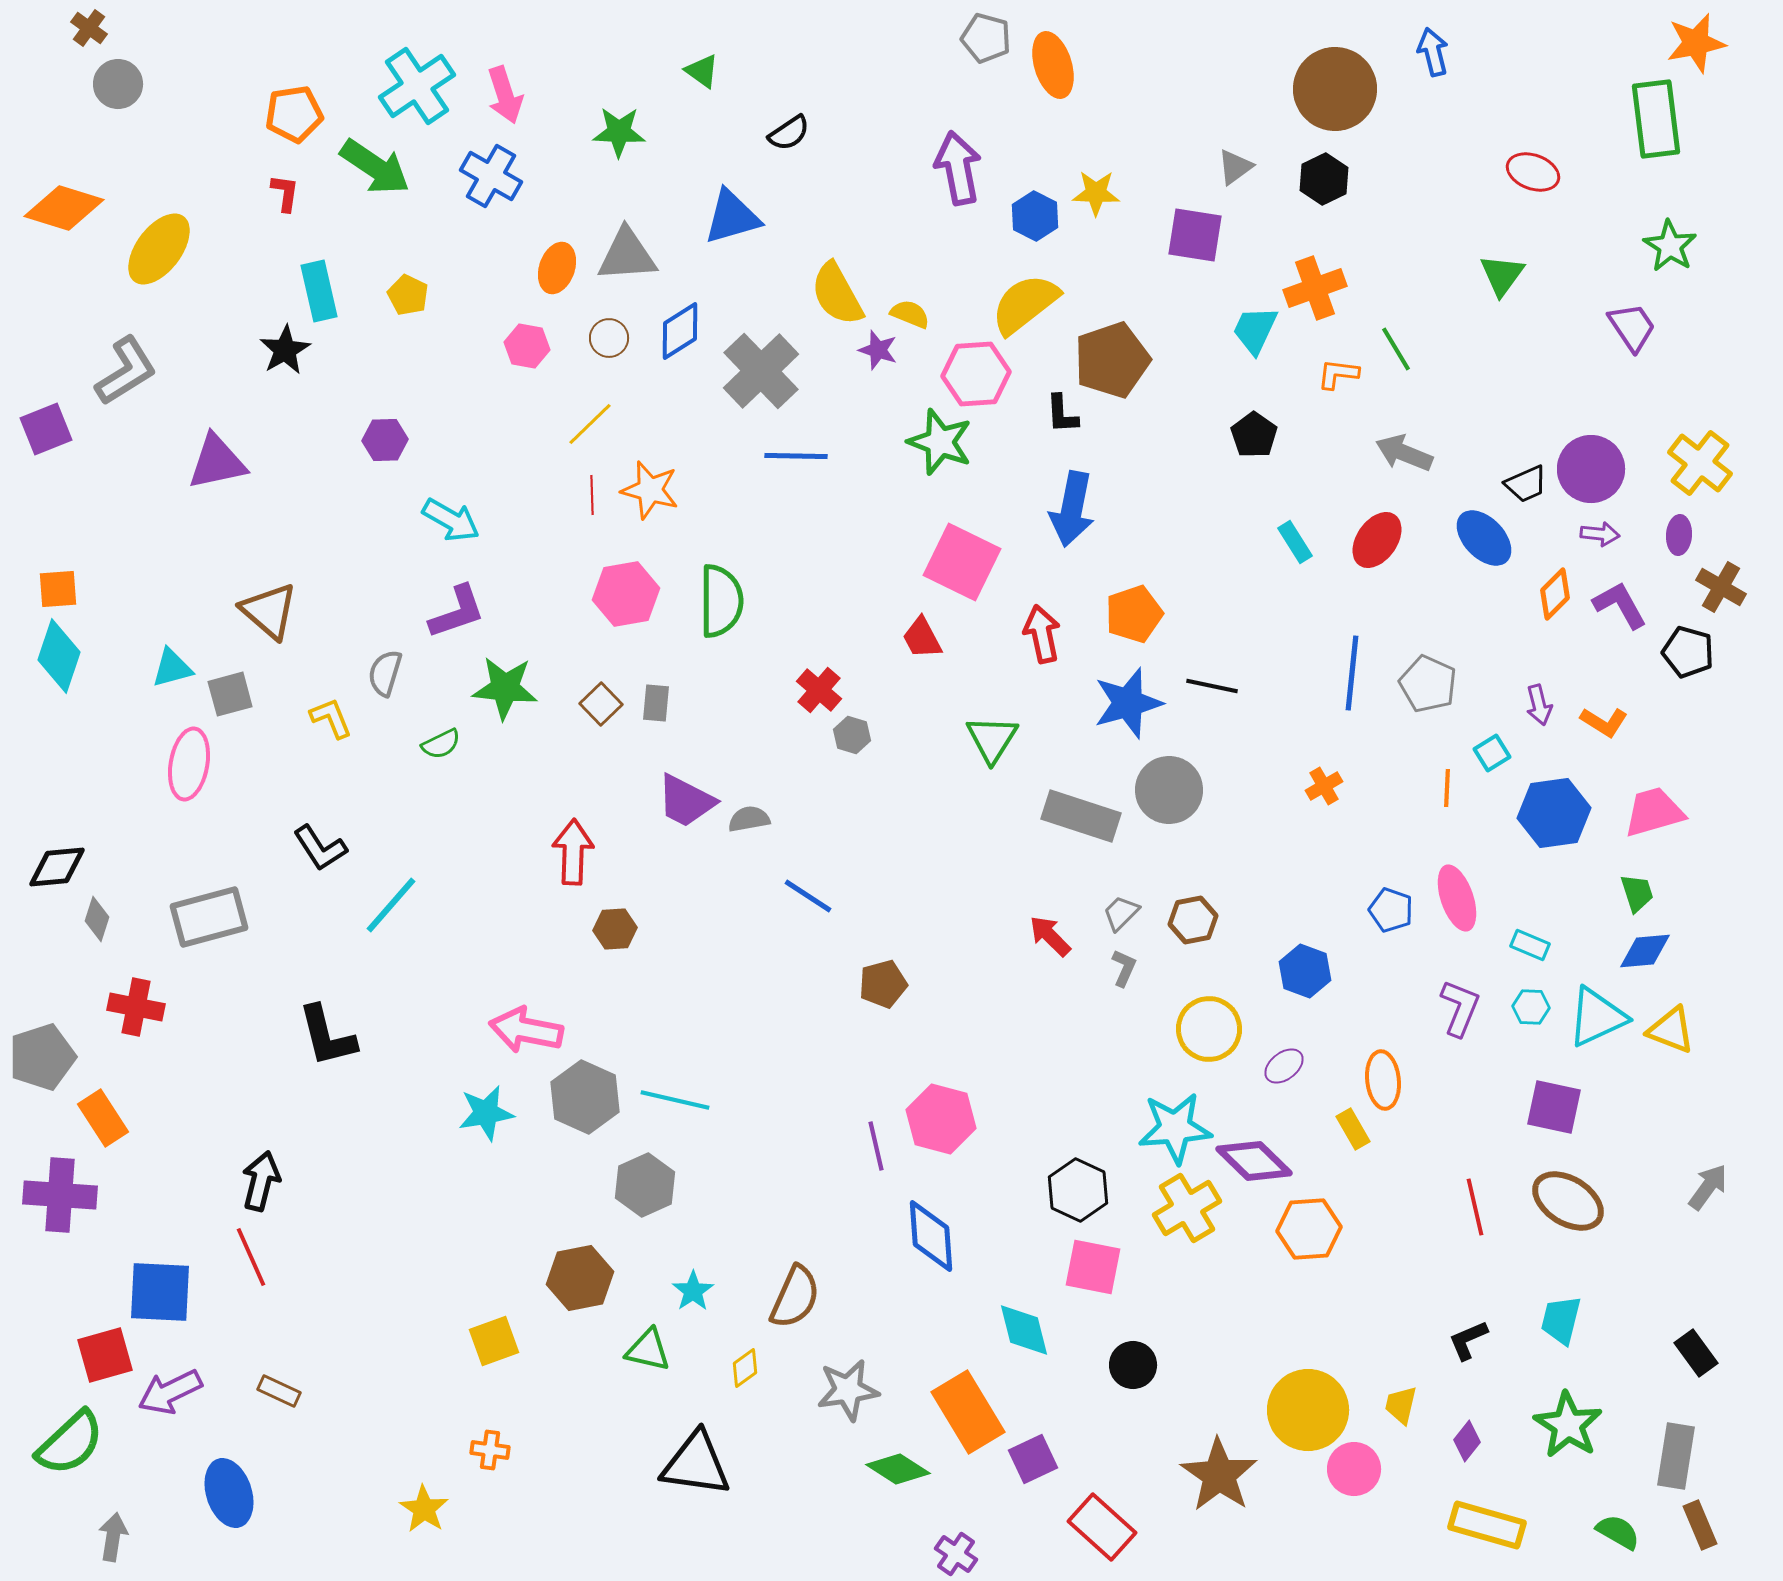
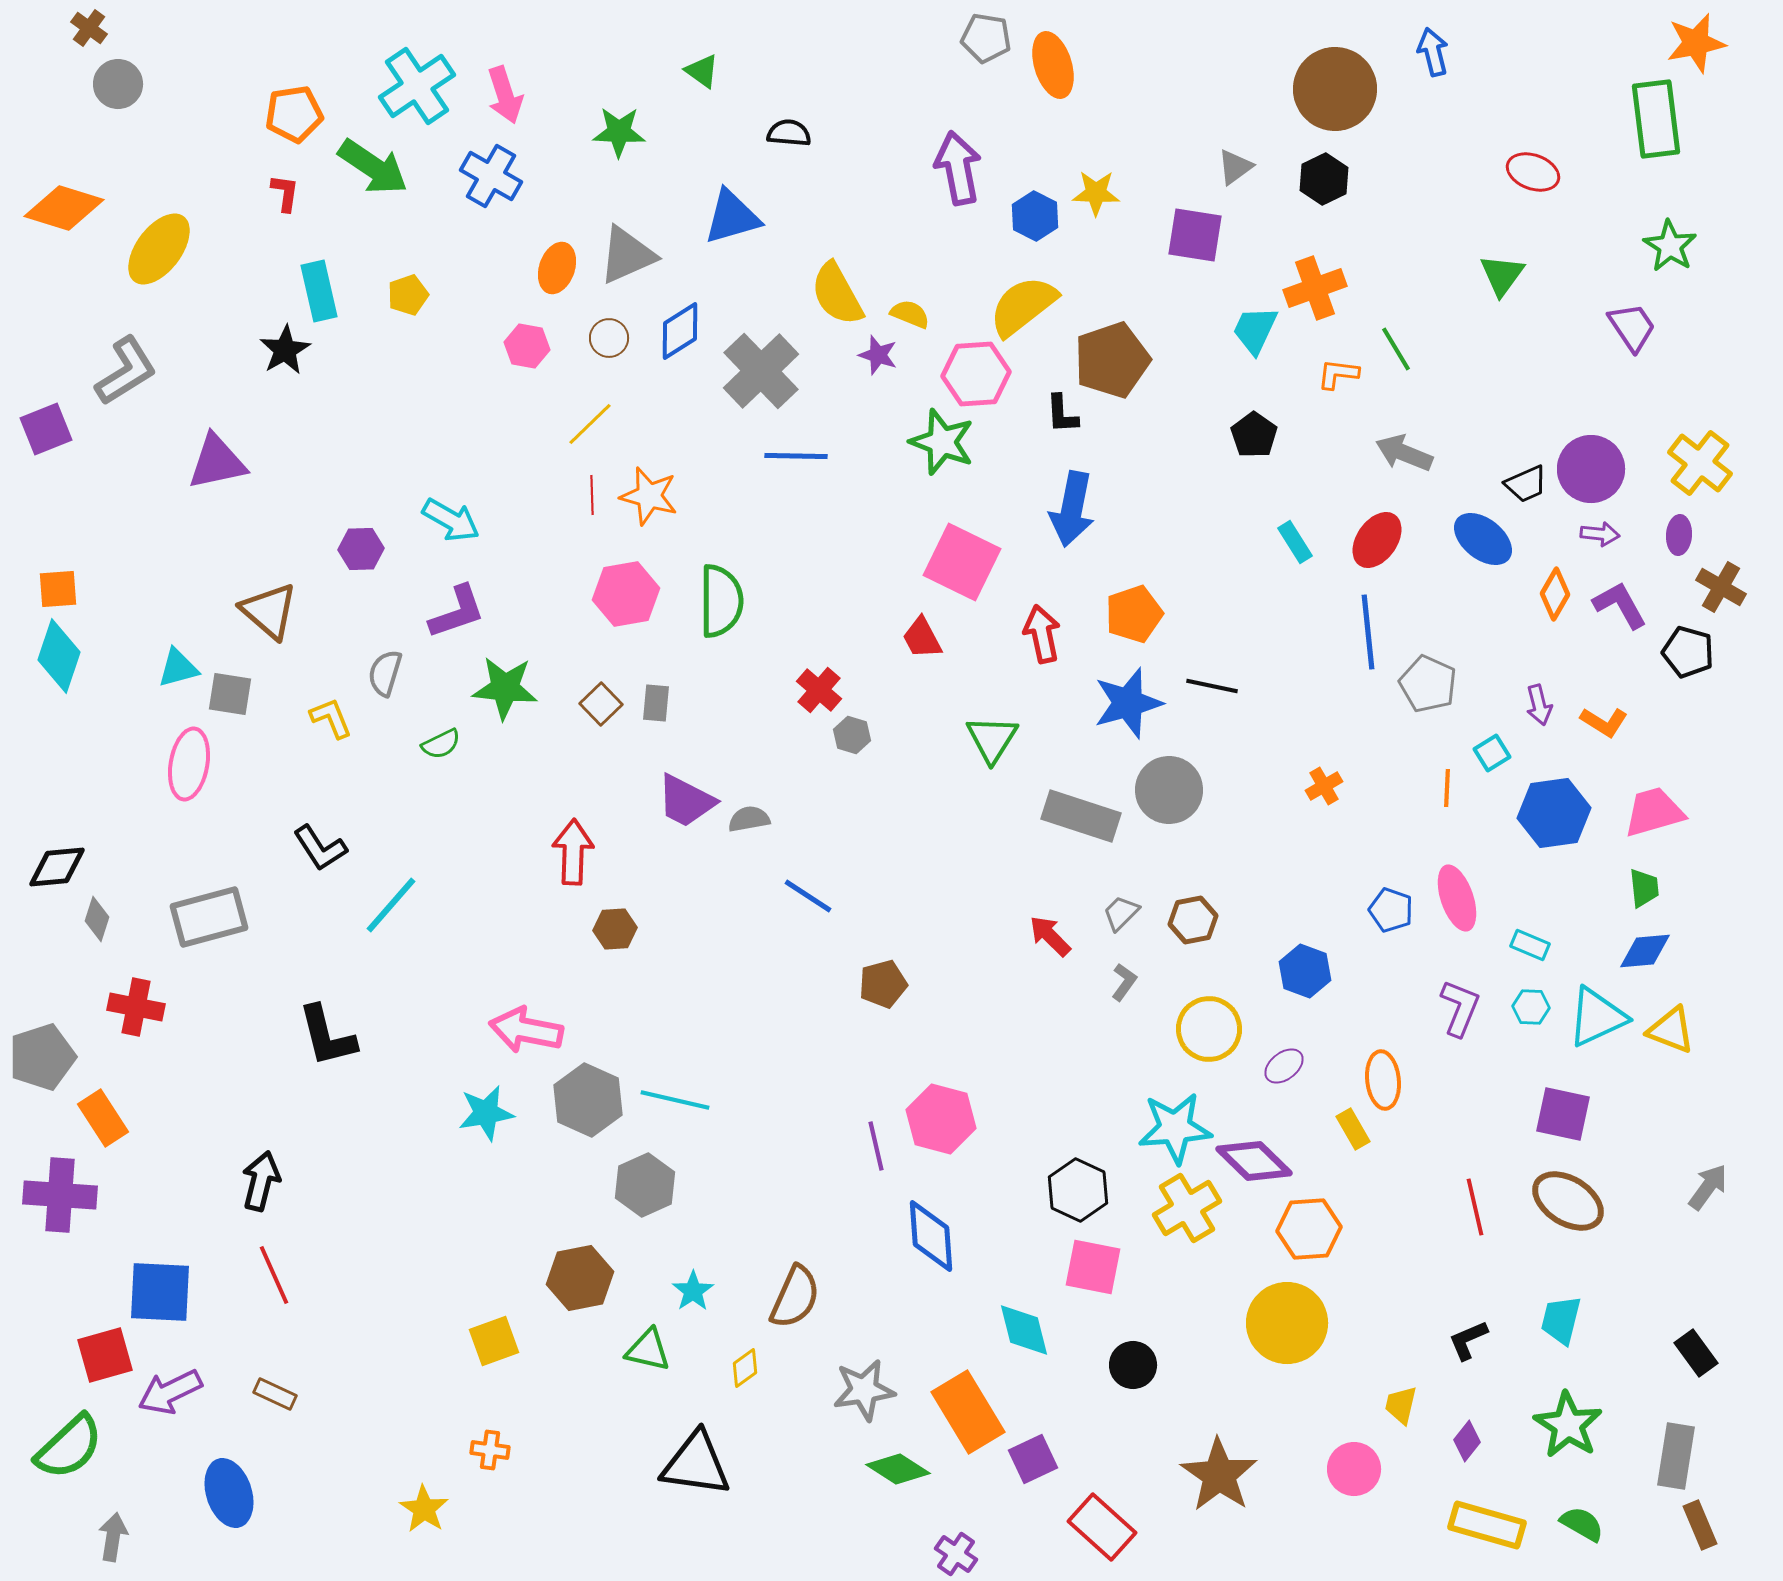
gray pentagon at (986, 38): rotated 6 degrees counterclockwise
black semicircle at (789, 133): rotated 141 degrees counterclockwise
green arrow at (375, 167): moved 2 px left
gray triangle at (627, 255): rotated 20 degrees counterclockwise
yellow pentagon at (408, 295): rotated 27 degrees clockwise
yellow semicircle at (1025, 304): moved 2 px left, 2 px down
purple star at (878, 350): moved 5 px down
purple hexagon at (385, 440): moved 24 px left, 109 px down
green star at (940, 442): moved 2 px right
orange star at (650, 490): moved 1 px left, 6 px down
blue ellipse at (1484, 538): moved 1 px left, 1 px down; rotated 8 degrees counterclockwise
orange diamond at (1555, 594): rotated 15 degrees counterclockwise
cyan triangle at (172, 668): moved 6 px right
blue line at (1352, 673): moved 16 px right, 41 px up; rotated 12 degrees counterclockwise
gray square at (230, 694): rotated 24 degrees clockwise
green trapezoid at (1637, 893): moved 7 px right, 5 px up; rotated 12 degrees clockwise
gray L-shape at (1124, 968): moved 14 px down; rotated 12 degrees clockwise
gray hexagon at (585, 1097): moved 3 px right, 3 px down
purple square at (1554, 1107): moved 9 px right, 7 px down
red line at (251, 1257): moved 23 px right, 18 px down
gray star at (848, 1390): moved 16 px right
brown rectangle at (279, 1391): moved 4 px left, 3 px down
yellow circle at (1308, 1410): moved 21 px left, 87 px up
green semicircle at (70, 1443): moved 1 px left, 4 px down
green semicircle at (1618, 1532): moved 36 px left, 8 px up
